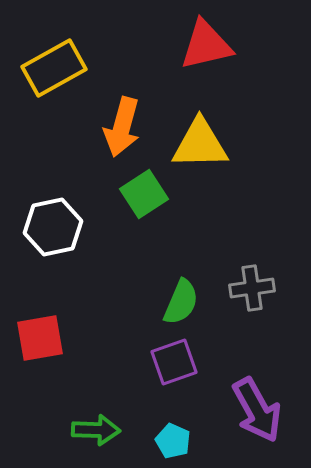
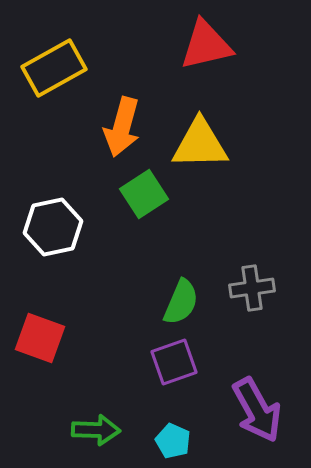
red square: rotated 30 degrees clockwise
